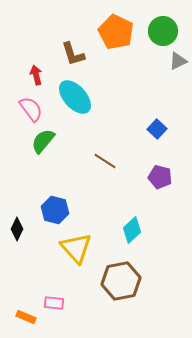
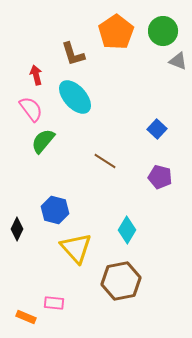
orange pentagon: rotated 12 degrees clockwise
gray triangle: rotated 48 degrees clockwise
cyan diamond: moved 5 px left; rotated 16 degrees counterclockwise
